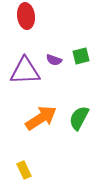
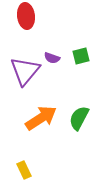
purple semicircle: moved 2 px left, 2 px up
purple triangle: rotated 48 degrees counterclockwise
